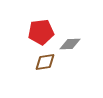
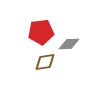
gray diamond: moved 1 px left
